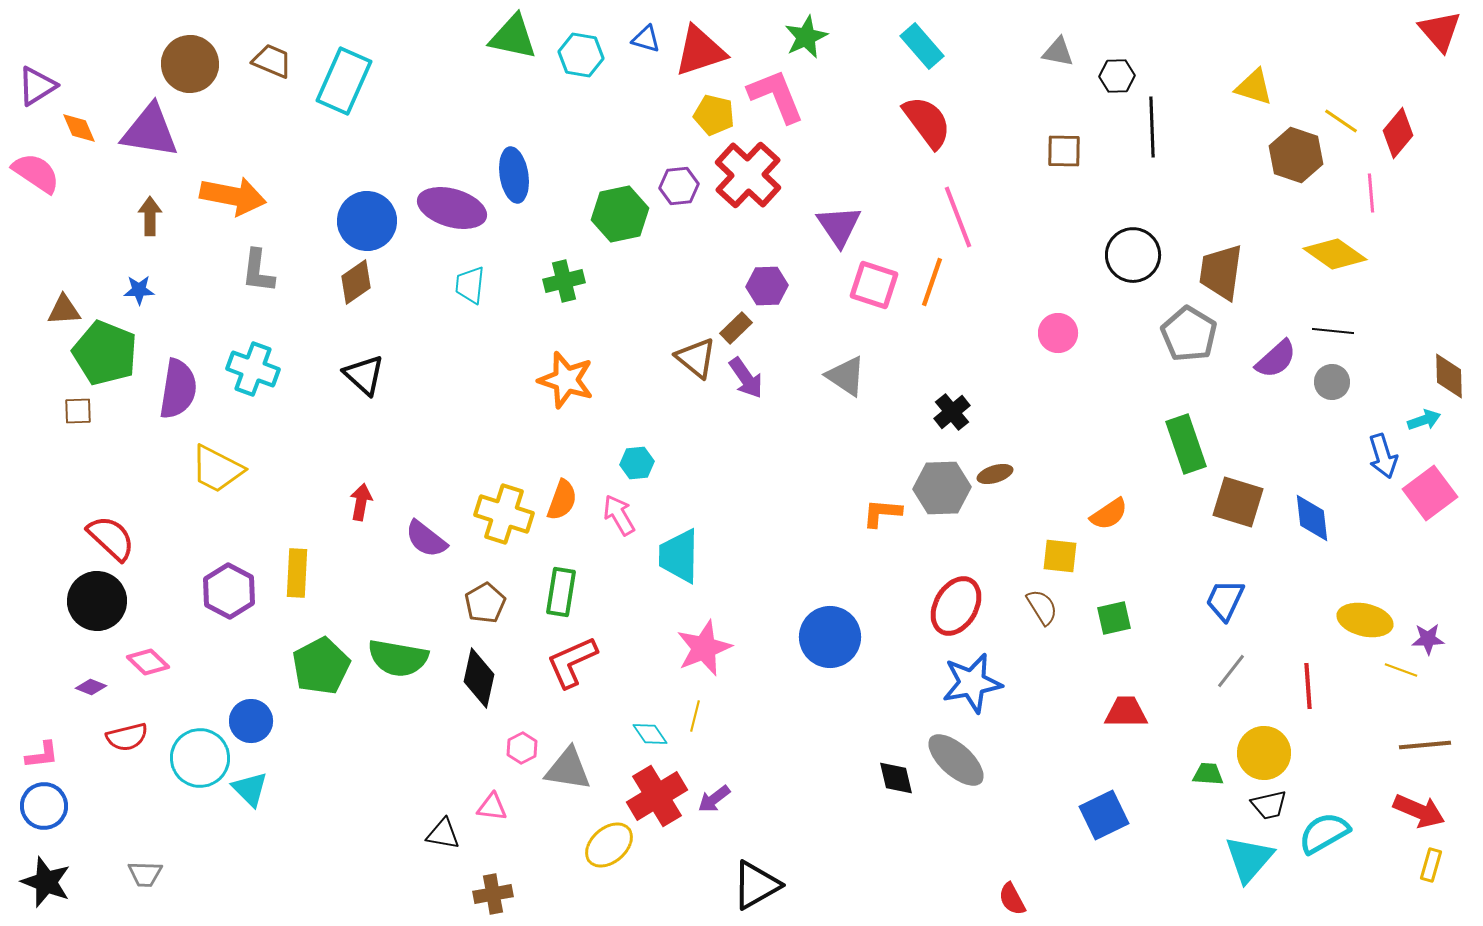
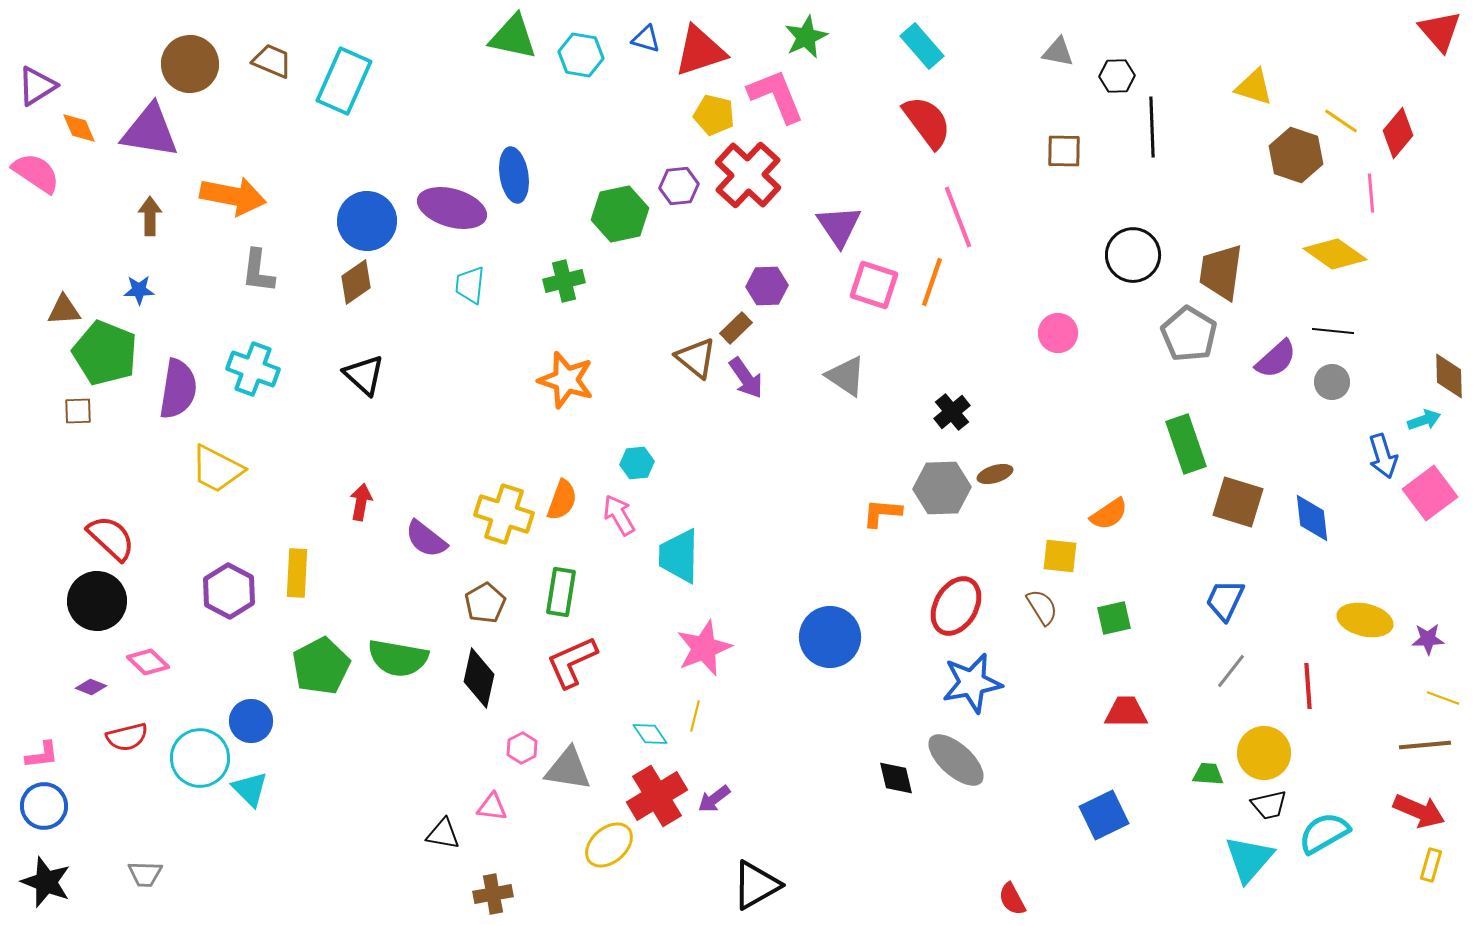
yellow line at (1401, 670): moved 42 px right, 28 px down
